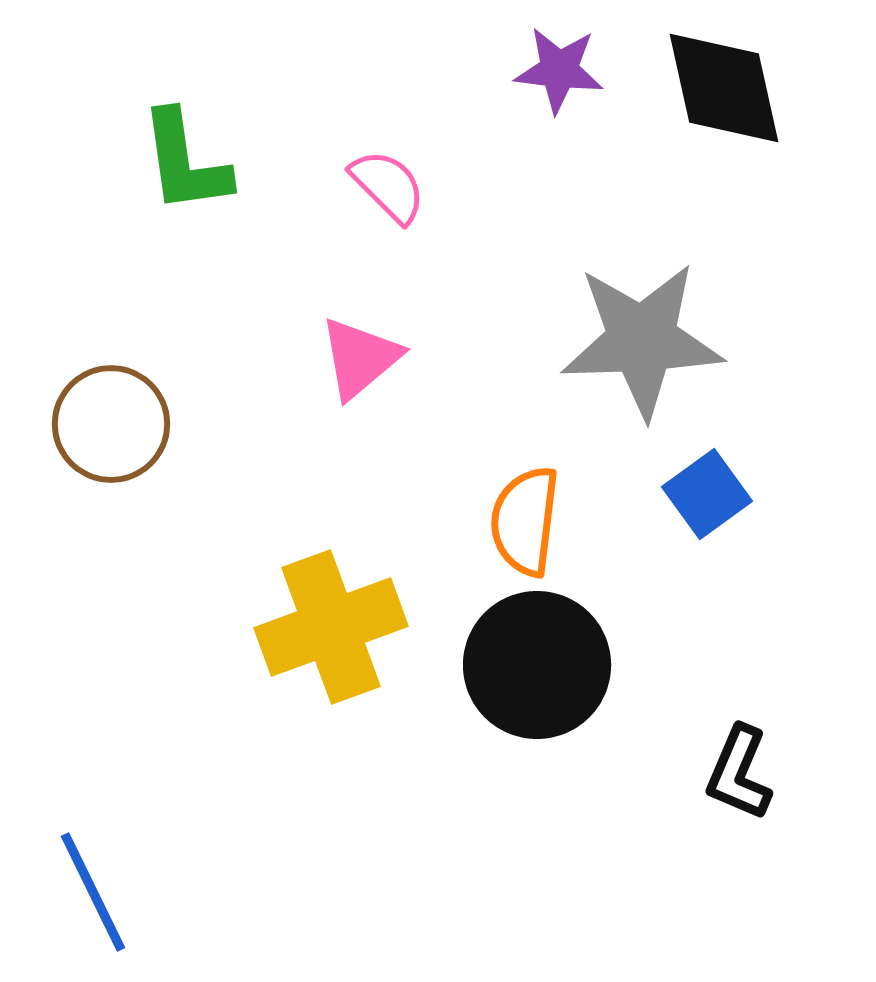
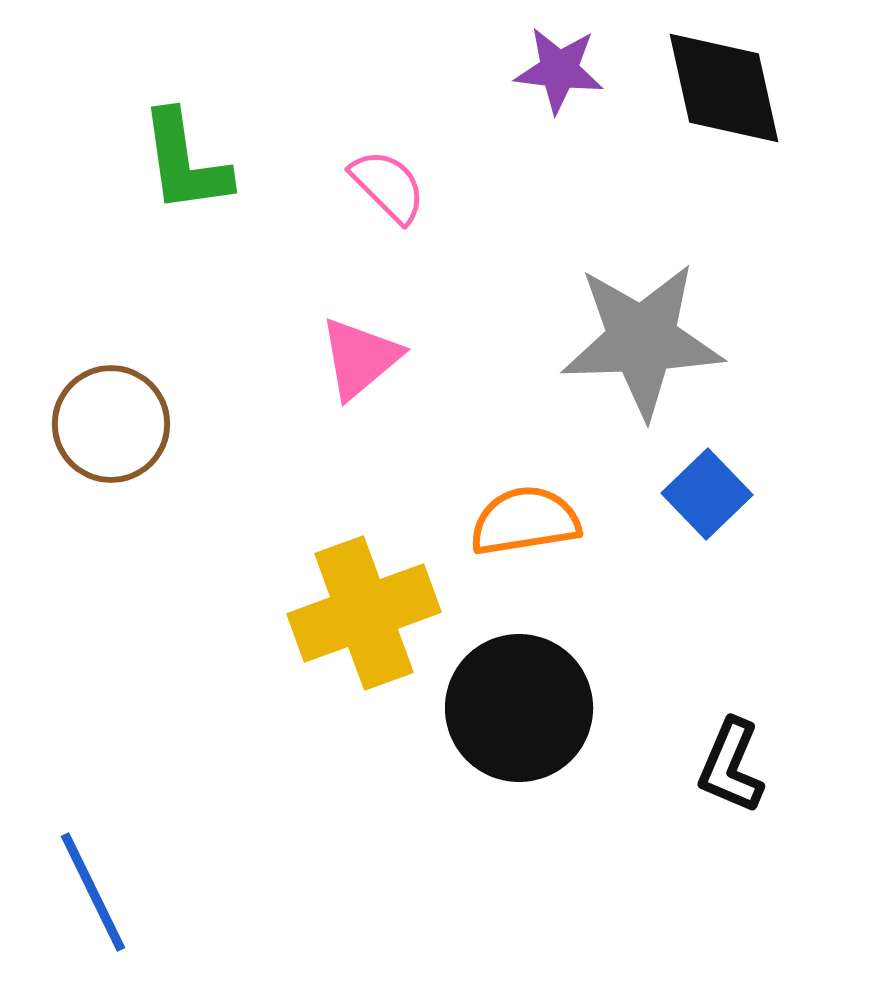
blue square: rotated 8 degrees counterclockwise
orange semicircle: rotated 74 degrees clockwise
yellow cross: moved 33 px right, 14 px up
black circle: moved 18 px left, 43 px down
black L-shape: moved 8 px left, 7 px up
